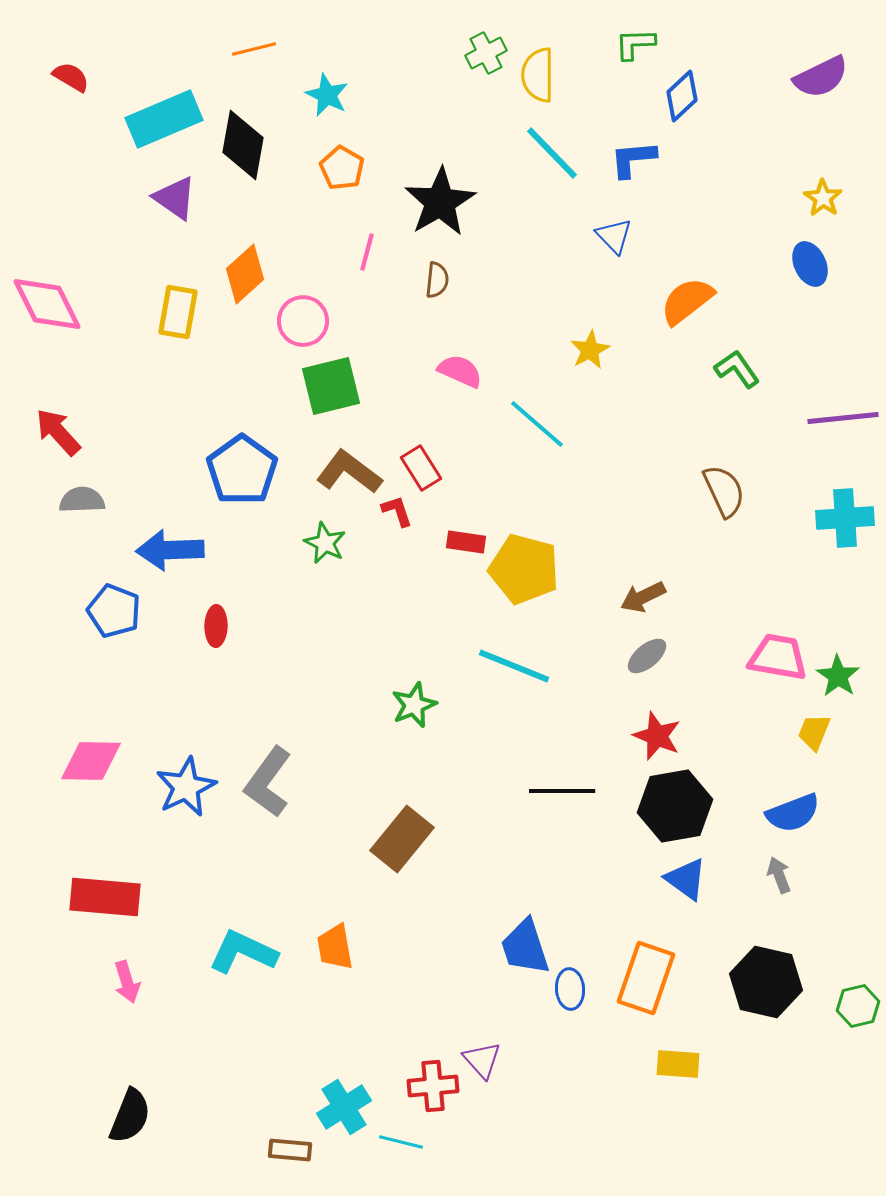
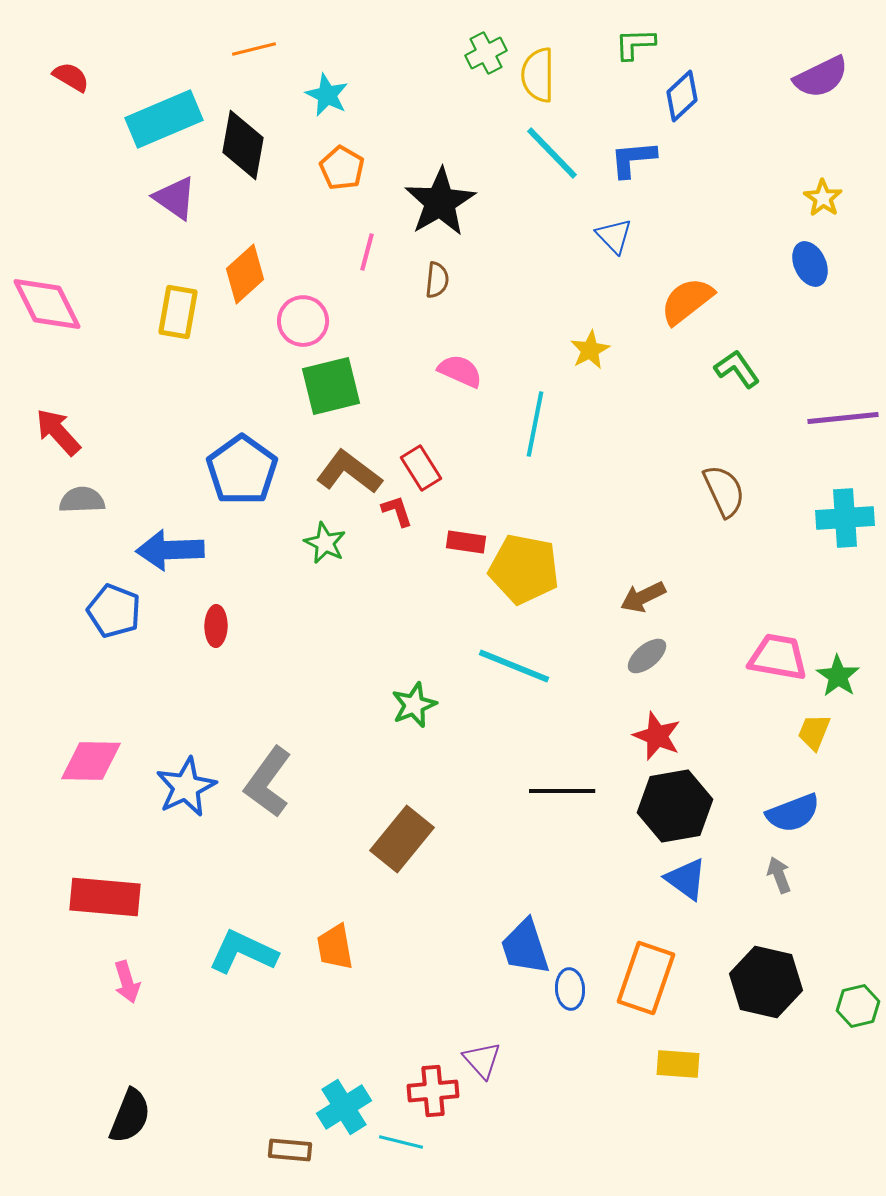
cyan line at (537, 424): moved 2 px left; rotated 60 degrees clockwise
yellow pentagon at (524, 569): rotated 4 degrees counterclockwise
red cross at (433, 1086): moved 5 px down
